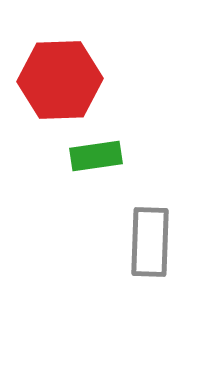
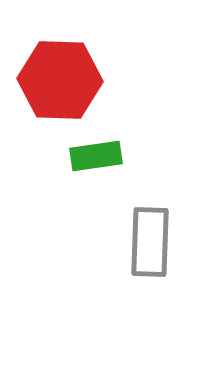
red hexagon: rotated 4 degrees clockwise
